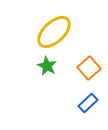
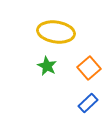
yellow ellipse: moved 2 px right; rotated 51 degrees clockwise
